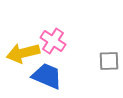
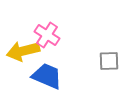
pink cross: moved 6 px left, 6 px up
yellow arrow: moved 2 px up
